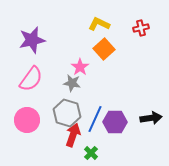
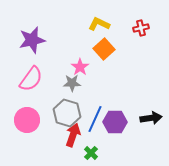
gray star: rotated 12 degrees counterclockwise
